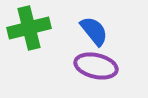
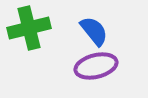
purple ellipse: rotated 27 degrees counterclockwise
